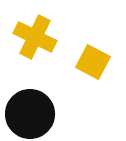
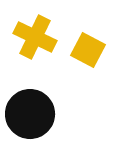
yellow square: moved 5 px left, 12 px up
